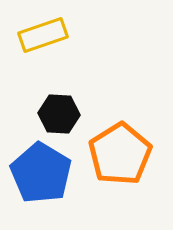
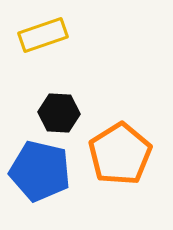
black hexagon: moved 1 px up
blue pentagon: moved 1 px left, 2 px up; rotated 18 degrees counterclockwise
